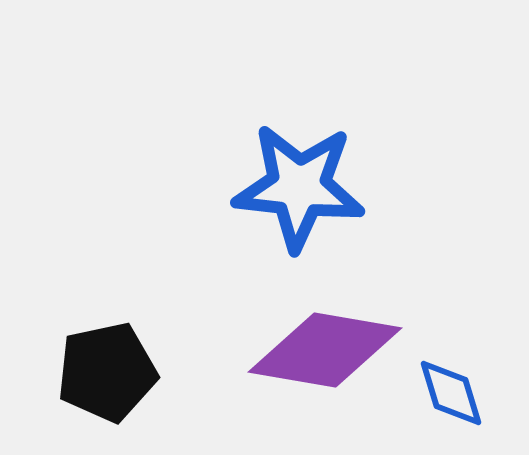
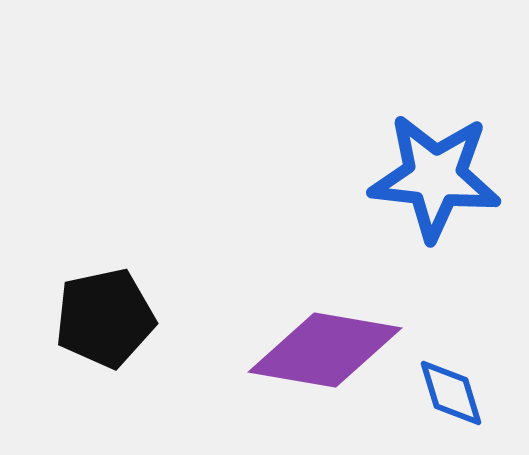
blue star: moved 136 px right, 10 px up
black pentagon: moved 2 px left, 54 px up
